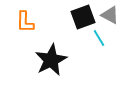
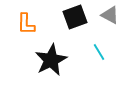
black square: moved 8 px left
orange L-shape: moved 1 px right, 2 px down
cyan line: moved 14 px down
